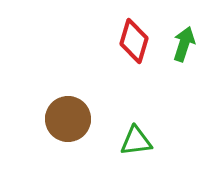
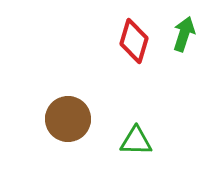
green arrow: moved 10 px up
green triangle: rotated 8 degrees clockwise
